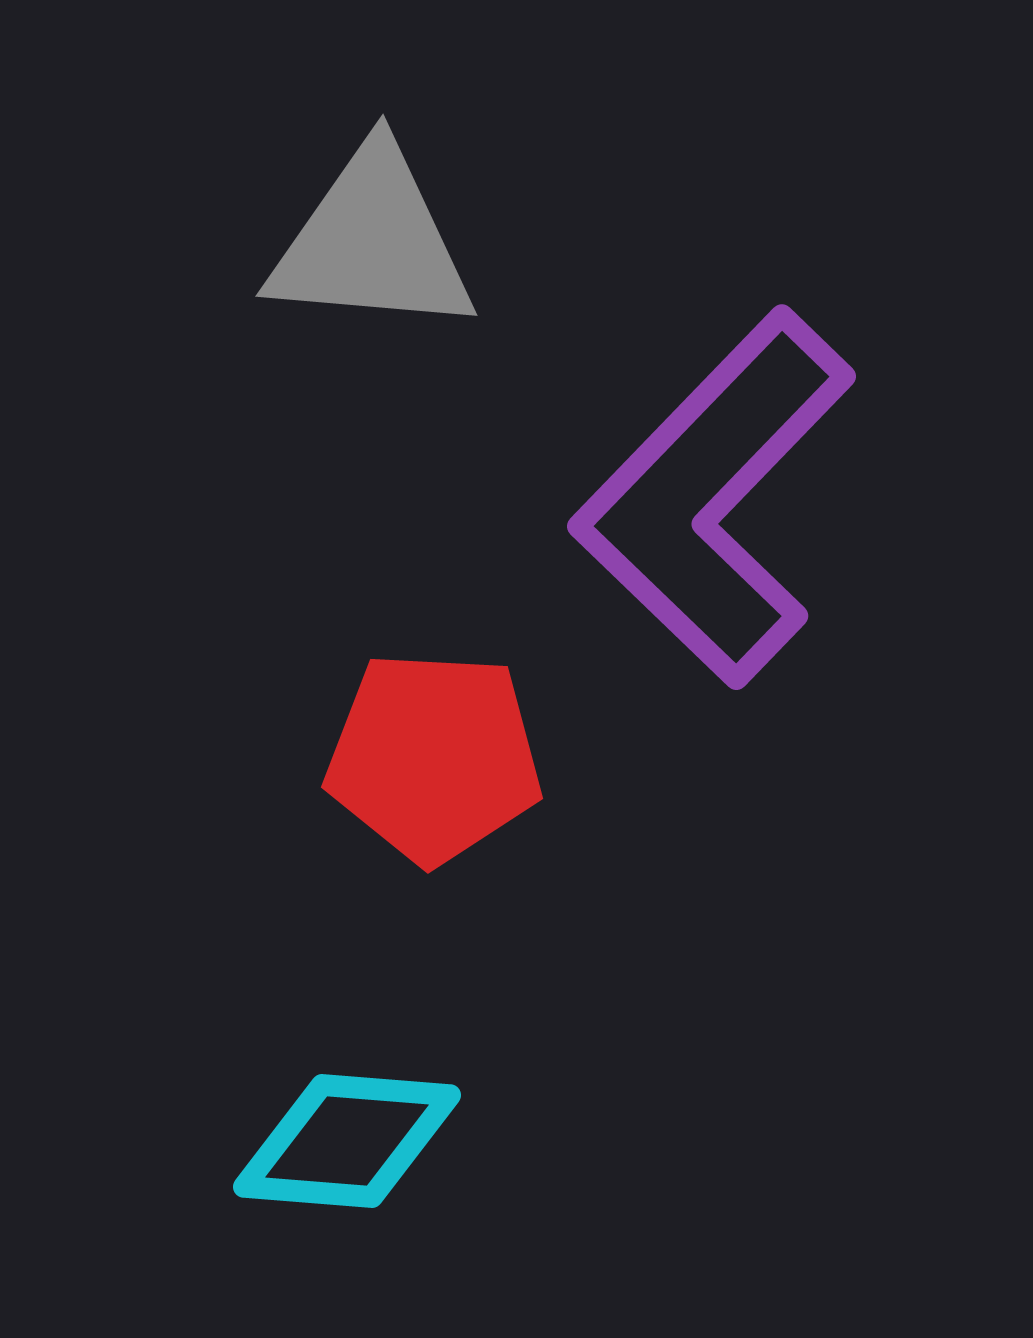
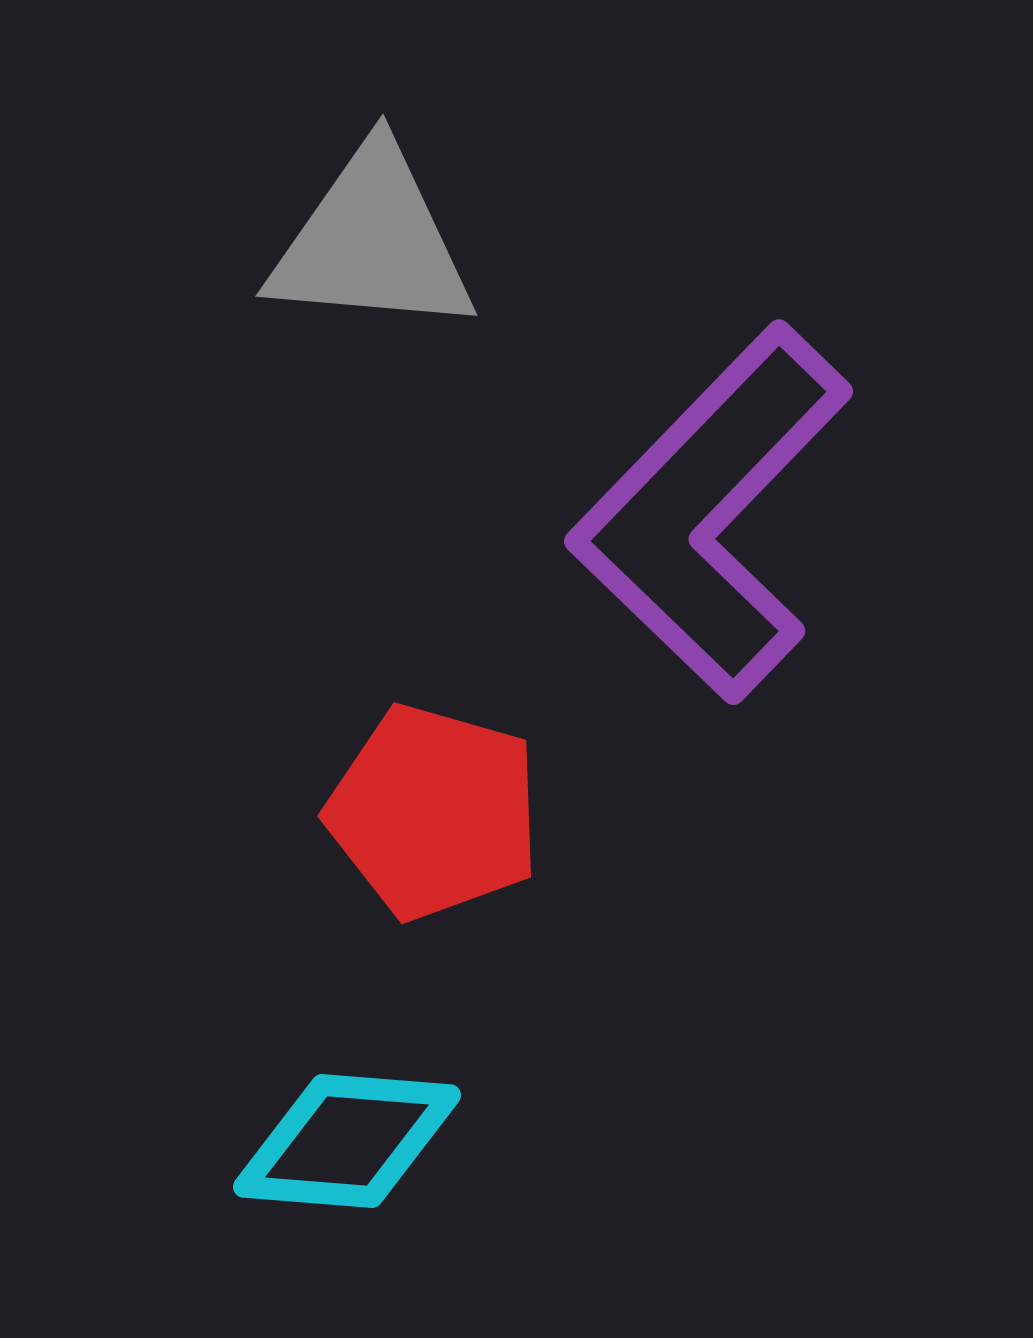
purple L-shape: moved 3 px left, 15 px down
red pentagon: moved 55 px down; rotated 13 degrees clockwise
